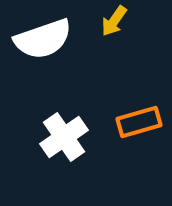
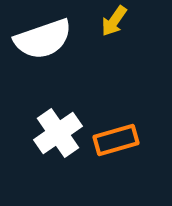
orange rectangle: moved 23 px left, 18 px down
white cross: moved 6 px left, 4 px up
